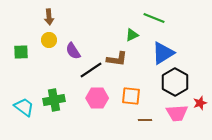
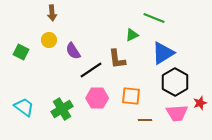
brown arrow: moved 3 px right, 4 px up
green square: rotated 28 degrees clockwise
brown L-shape: rotated 75 degrees clockwise
green cross: moved 8 px right, 9 px down; rotated 20 degrees counterclockwise
